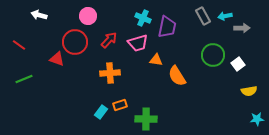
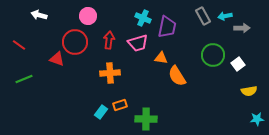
red arrow: rotated 36 degrees counterclockwise
orange triangle: moved 5 px right, 2 px up
